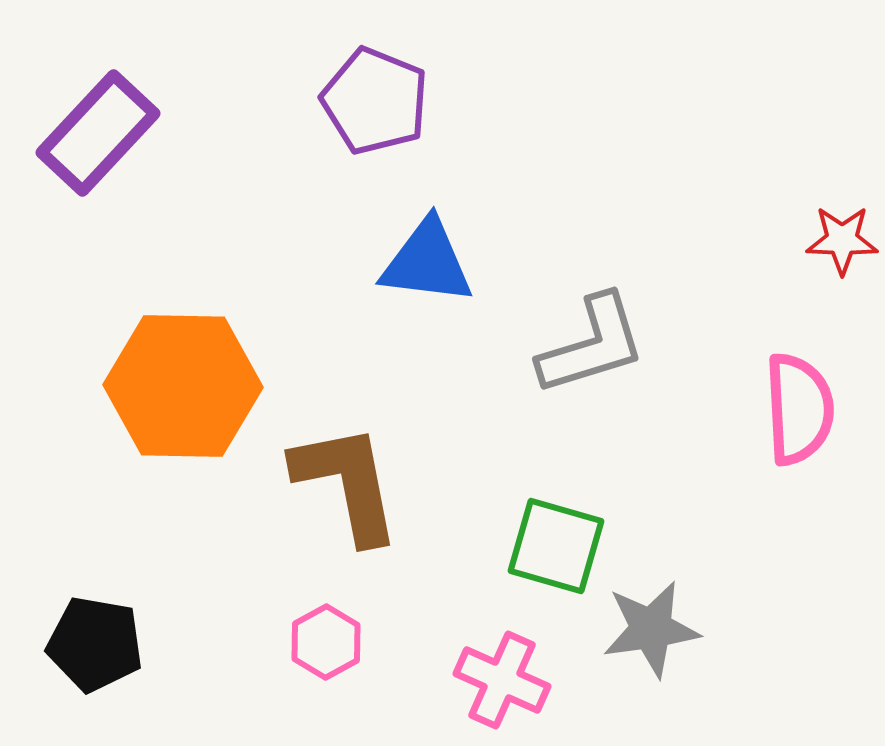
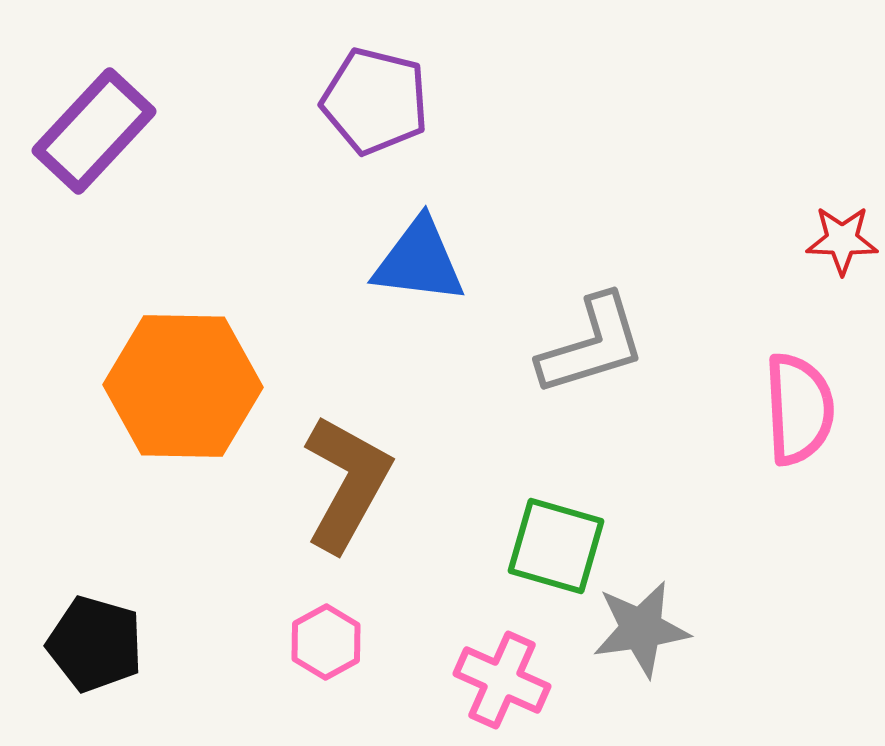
purple pentagon: rotated 8 degrees counterclockwise
purple rectangle: moved 4 px left, 2 px up
blue triangle: moved 8 px left, 1 px up
brown L-shape: rotated 40 degrees clockwise
gray star: moved 10 px left
black pentagon: rotated 6 degrees clockwise
